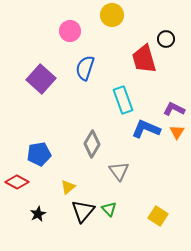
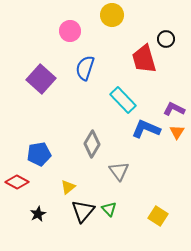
cyan rectangle: rotated 24 degrees counterclockwise
